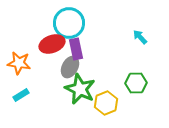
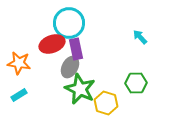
cyan rectangle: moved 2 px left
yellow hexagon: rotated 20 degrees counterclockwise
